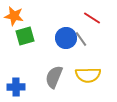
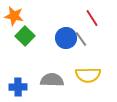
red line: rotated 24 degrees clockwise
green square: rotated 30 degrees counterclockwise
gray semicircle: moved 2 px left, 3 px down; rotated 70 degrees clockwise
blue cross: moved 2 px right
